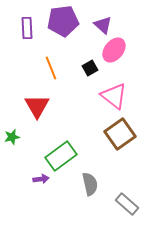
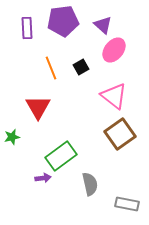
black square: moved 9 px left, 1 px up
red triangle: moved 1 px right, 1 px down
purple arrow: moved 2 px right, 1 px up
gray rectangle: rotated 30 degrees counterclockwise
